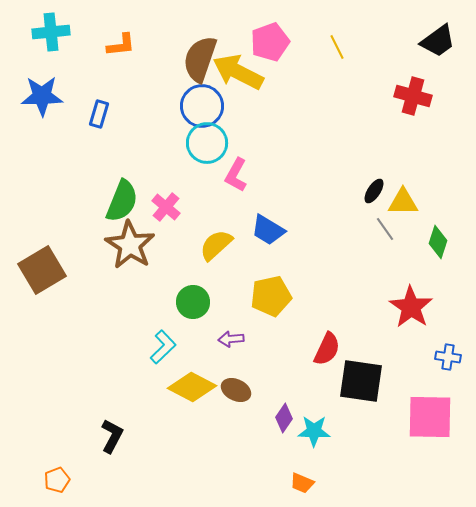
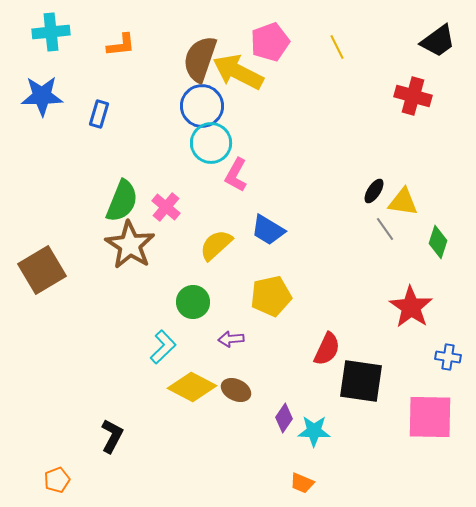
cyan circle: moved 4 px right
yellow triangle: rotated 8 degrees clockwise
